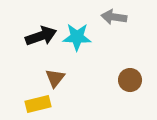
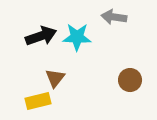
yellow rectangle: moved 3 px up
